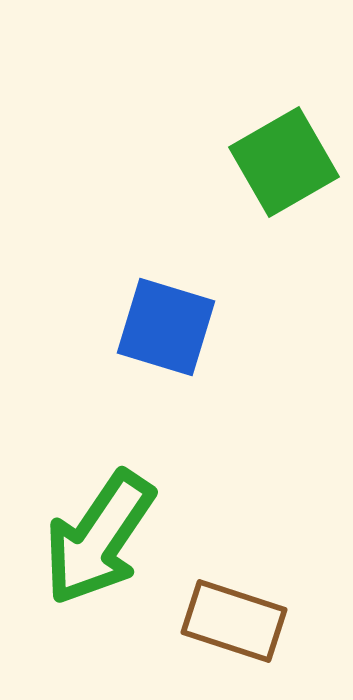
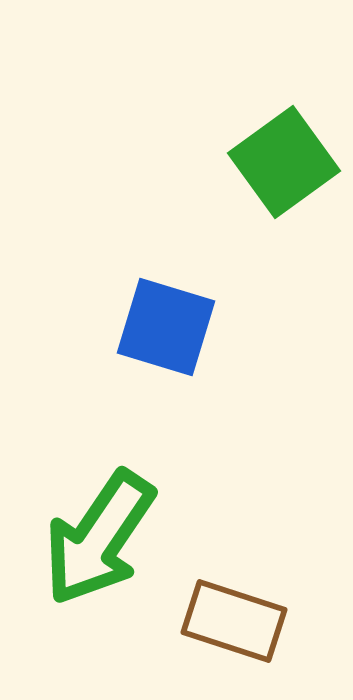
green square: rotated 6 degrees counterclockwise
